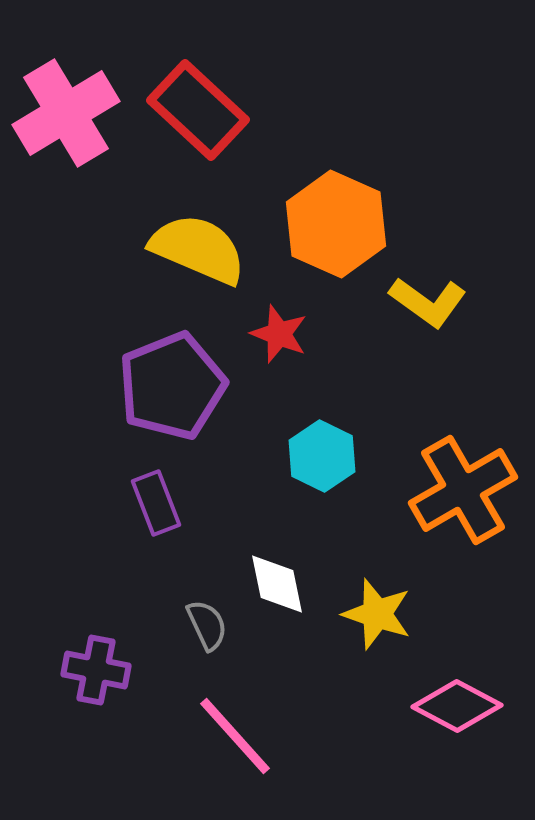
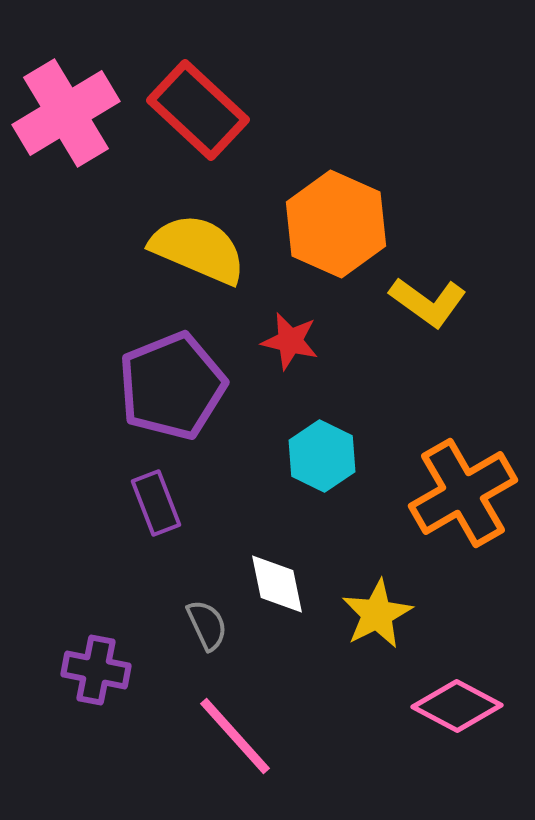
red star: moved 11 px right, 7 px down; rotated 8 degrees counterclockwise
orange cross: moved 3 px down
yellow star: rotated 26 degrees clockwise
